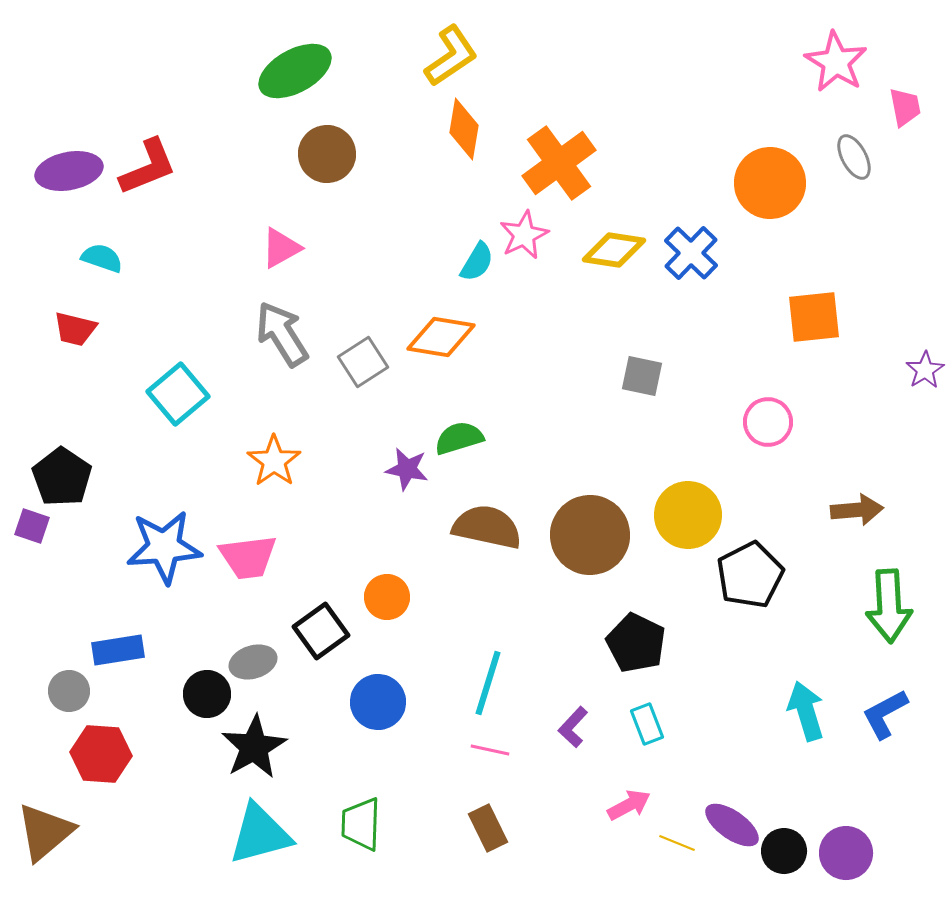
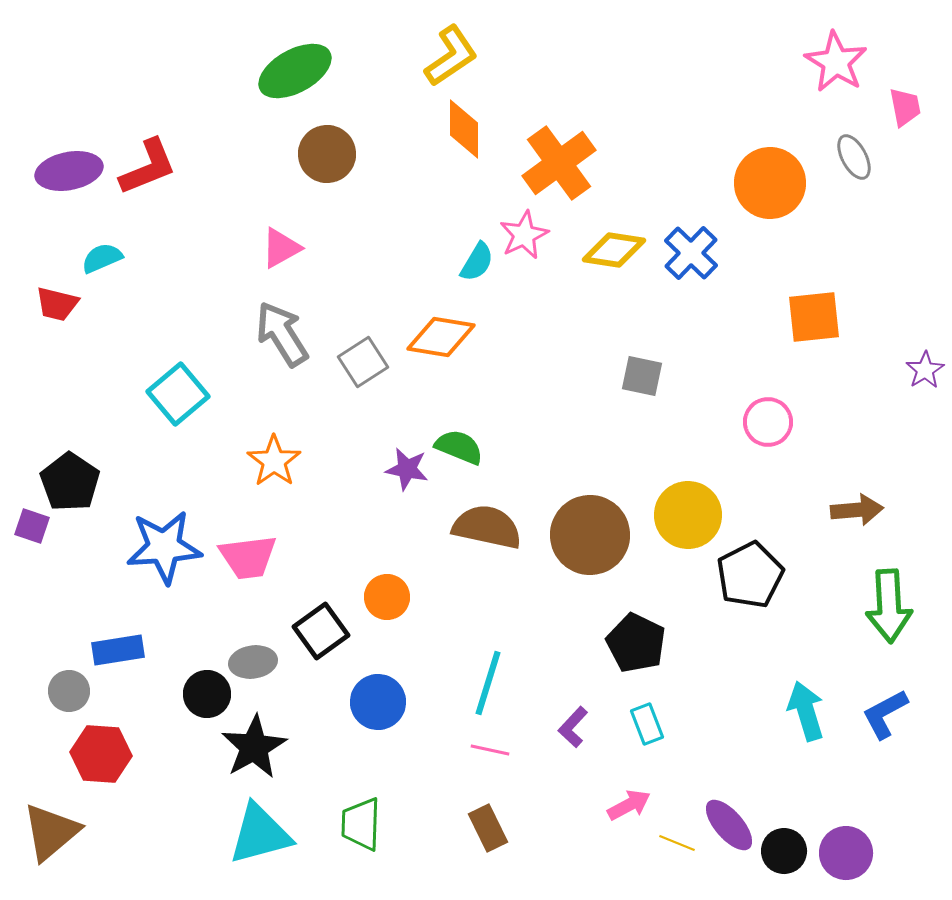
orange diamond at (464, 129): rotated 10 degrees counterclockwise
cyan semicircle at (102, 258): rotated 42 degrees counterclockwise
red trapezoid at (75, 329): moved 18 px left, 25 px up
green semicircle at (459, 438): moved 9 px down; rotated 39 degrees clockwise
black pentagon at (62, 477): moved 8 px right, 5 px down
gray ellipse at (253, 662): rotated 9 degrees clockwise
purple ellipse at (732, 825): moved 3 px left; rotated 14 degrees clockwise
brown triangle at (45, 832): moved 6 px right
